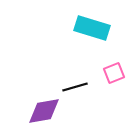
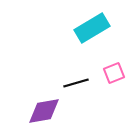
cyan rectangle: rotated 48 degrees counterclockwise
black line: moved 1 px right, 4 px up
